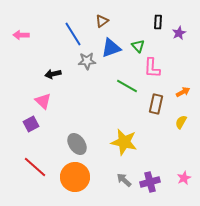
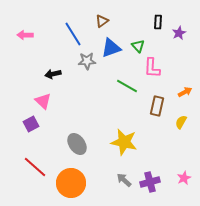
pink arrow: moved 4 px right
orange arrow: moved 2 px right
brown rectangle: moved 1 px right, 2 px down
orange circle: moved 4 px left, 6 px down
